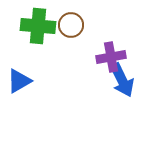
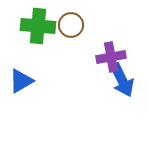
blue triangle: moved 2 px right
